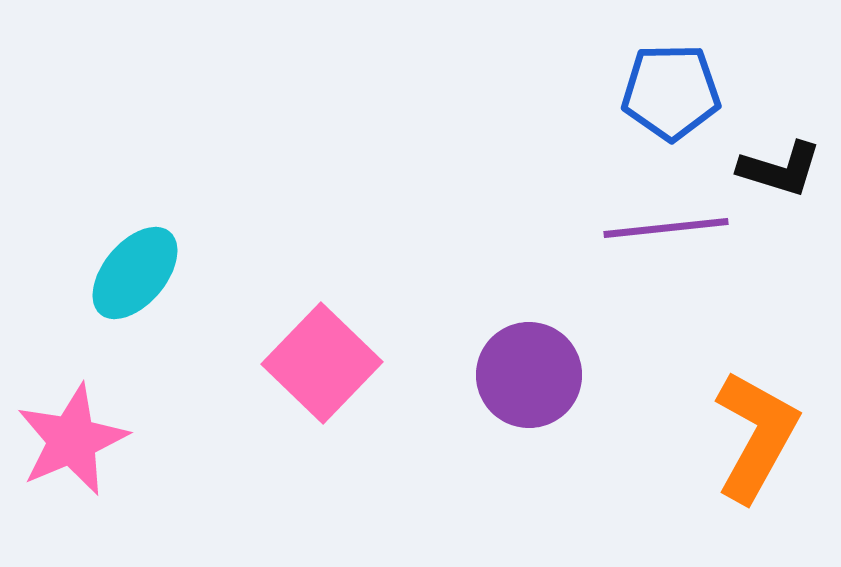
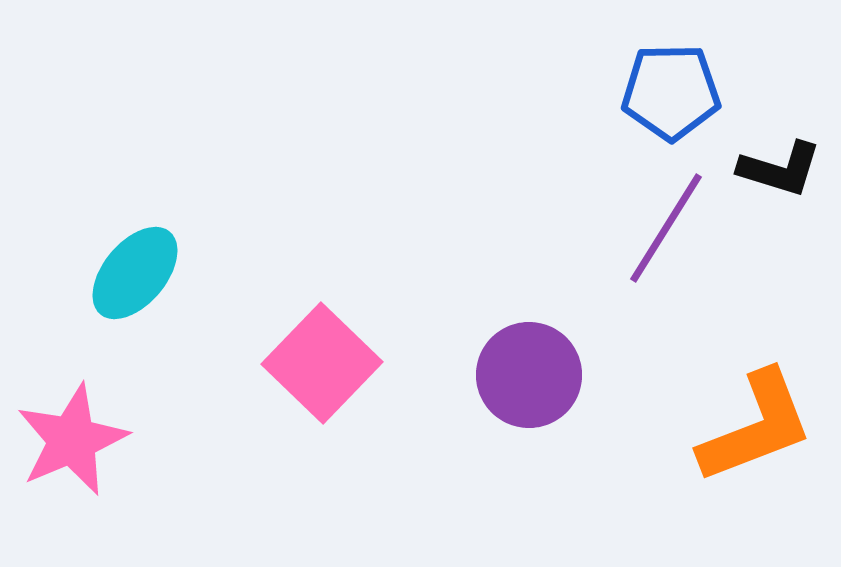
purple line: rotated 52 degrees counterclockwise
orange L-shape: moved 9 px up; rotated 40 degrees clockwise
